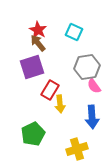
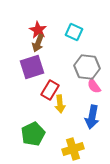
brown arrow: rotated 120 degrees counterclockwise
gray hexagon: rotated 15 degrees clockwise
blue arrow: rotated 15 degrees clockwise
yellow cross: moved 4 px left
